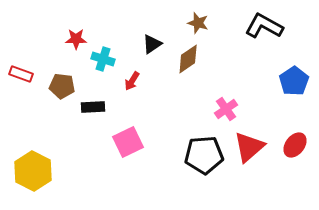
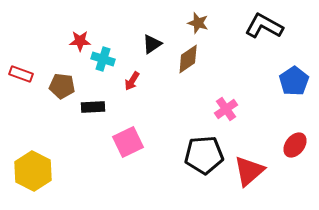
red star: moved 4 px right, 2 px down
red triangle: moved 24 px down
